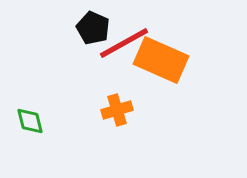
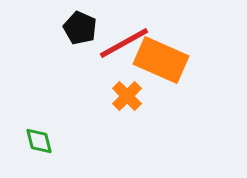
black pentagon: moved 13 px left
orange cross: moved 10 px right, 14 px up; rotated 28 degrees counterclockwise
green diamond: moved 9 px right, 20 px down
